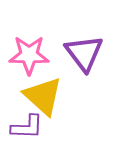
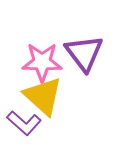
pink star: moved 13 px right, 7 px down
purple L-shape: moved 3 px left, 4 px up; rotated 40 degrees clockwise
